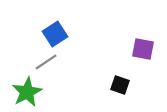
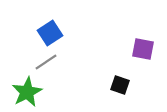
blue square: moved 5 px left, 1 px up
